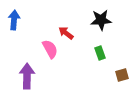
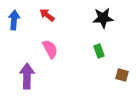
black star: moved 2 px right, 2 px up
red arrow: moved 19 px left, 18 px up
green rectangle: moved 1 px left, 2 px up
brown square: rotated 32 degrees clockwise
